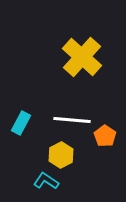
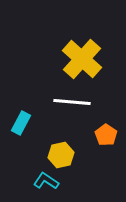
yellow cross: moved 2 px down
white line: moved 18 px up
orange pentagon: moved 1 px right, 1 px up
yellow hexagon: rotated 15 degrees clockwise
